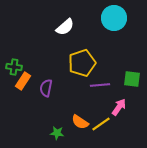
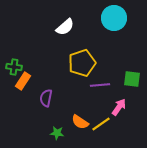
purple semicircle: moved 10 px down
